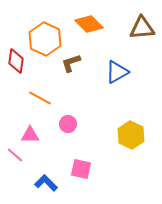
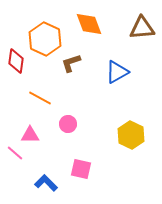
orange diamond: rotated 24 degrees clockwise
pink line: moved 2 px up
